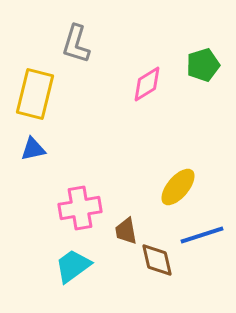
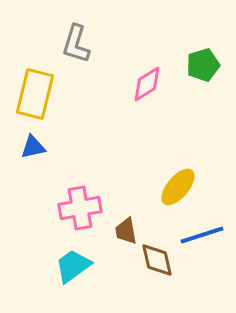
blue triangle: moved 2 px up
